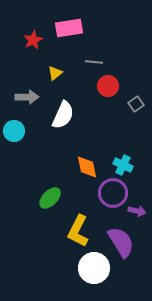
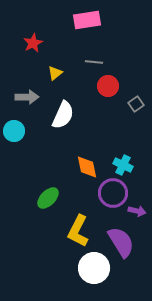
pink rectangle: moved 18 px right, 8 px up
red star: moved 3 px down
green ellipse: moved 2 px left
